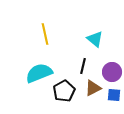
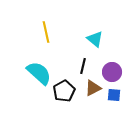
yellow line: moved 1 px right, 2 px up
cyan semicircle: rotated 64 degrees clockwise
